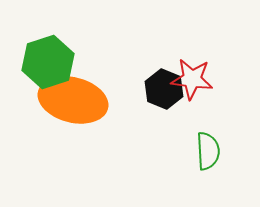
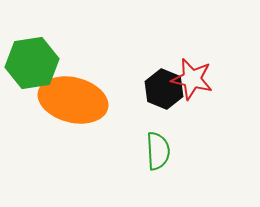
green hexagon: moved 16 px left, 1 px down; rotated 9 degrees clockwise
red star: rotated 6 degrees clockwise
green semicircle: moved 50 px left
